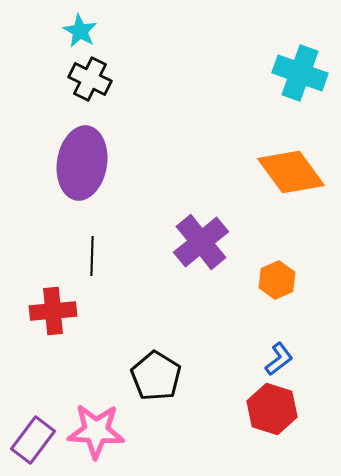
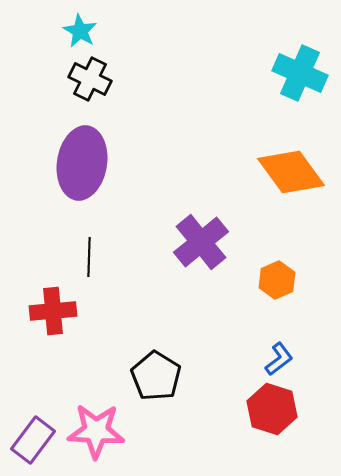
cyan cross: rotated 4 degrees clockwise
black line: moved 3 px left, 1 px down
